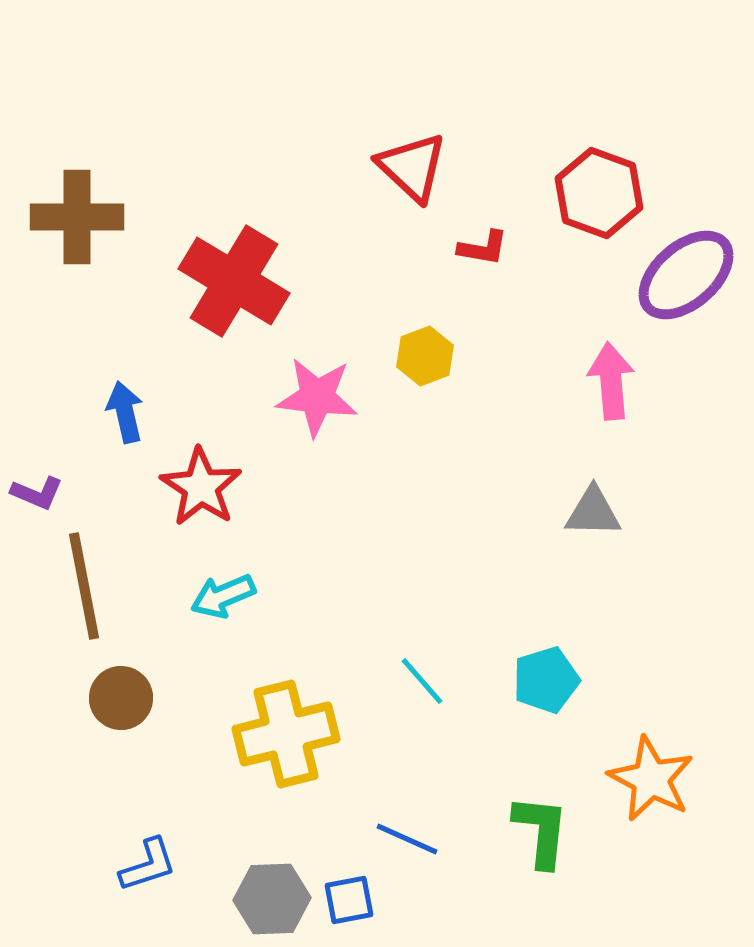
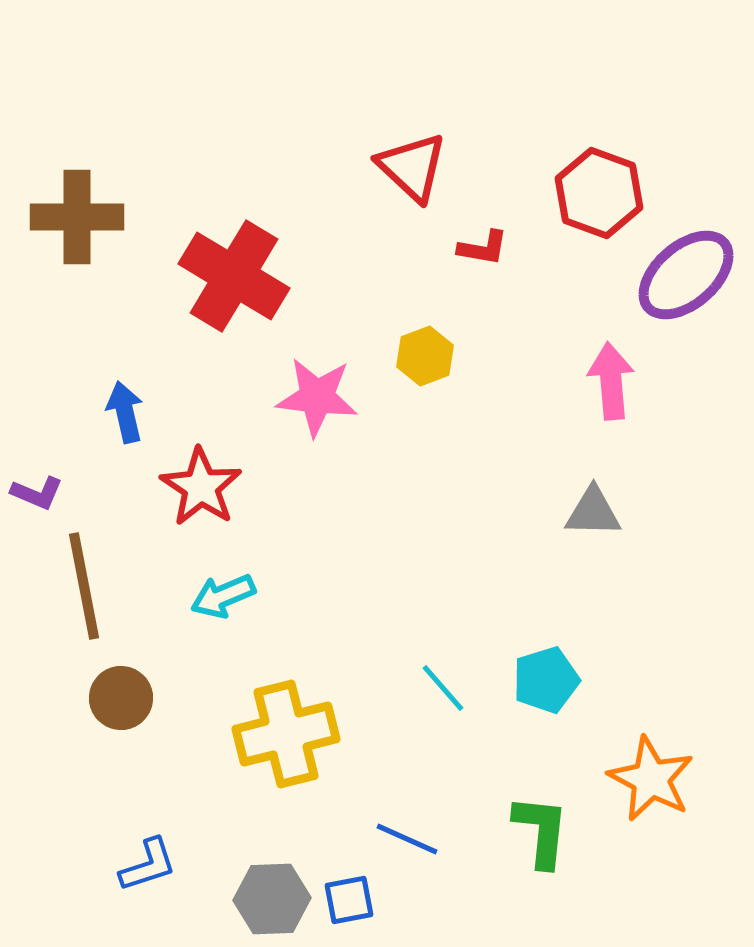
red cross: moved 5 px up
cyan line: moved 21 px right, 7 px down
